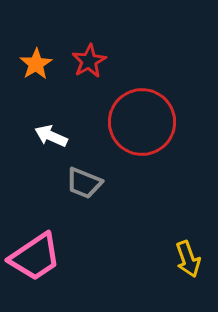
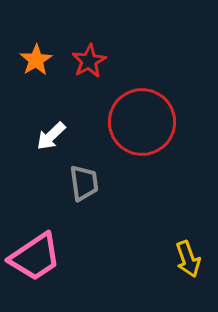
orange star: moved 4 px up
white arrow: rotated 68 degrees counterclockwise
gray trapezoid: rotated 120 degrees counterclockwise
